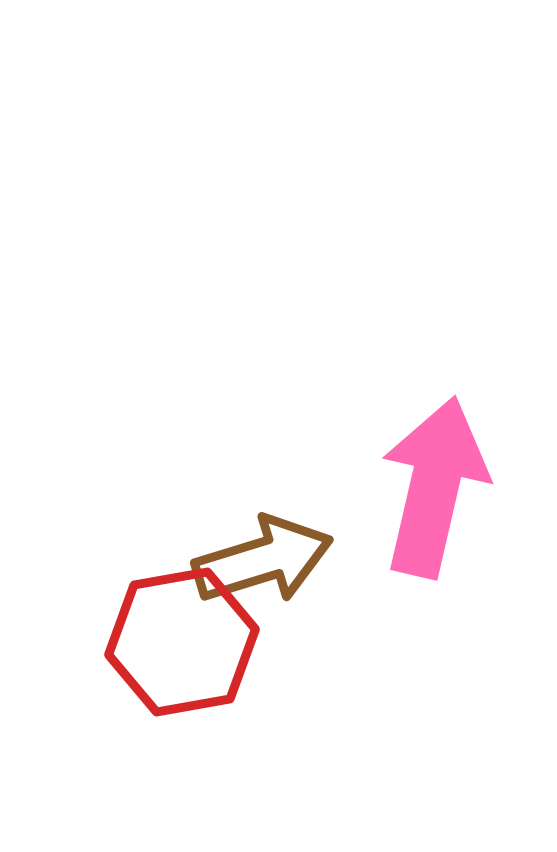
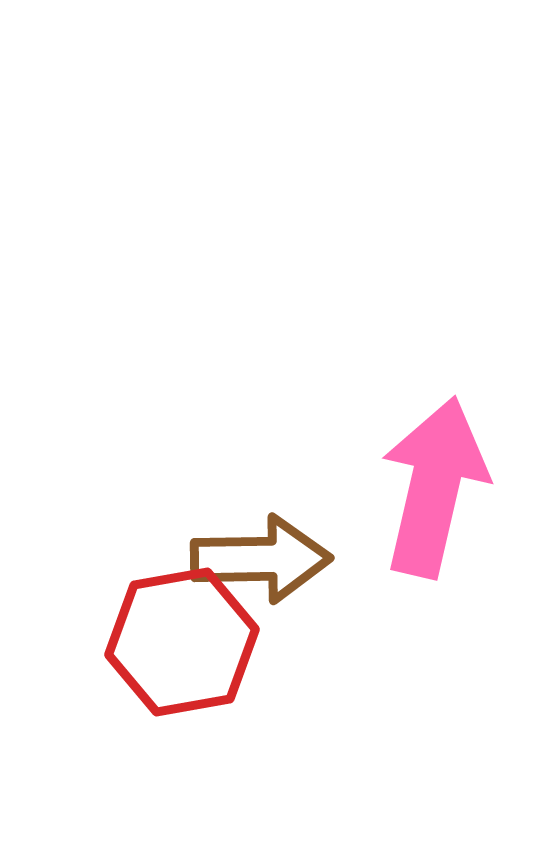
brown arrow: moved 2 px left, 1 px up; rotated 16 degrees clockwise
